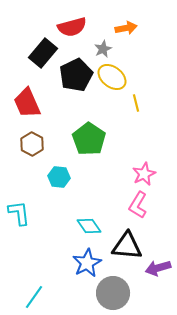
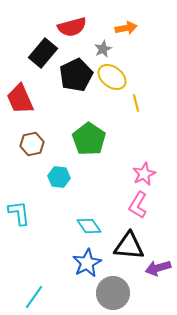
red trapezoid: moved 7 px left, 4 px up
brown hexagon: rotated 20 degrees clockwise
black triangle: moved 2 px right
